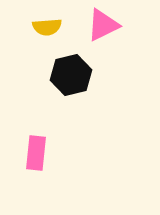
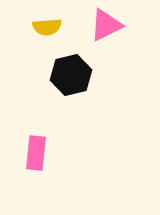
pink triangle: moved 3 px right
